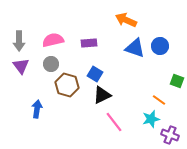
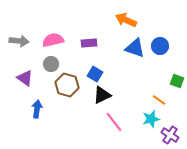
gray arrow: rotated 84 degrees counterclockwise
purple triangle: moved 4 px right, 12 px down; rotated 18 degrees counterclockwise
purple cross: rotated 12 degrees clockwise
